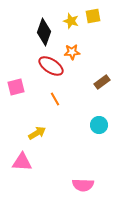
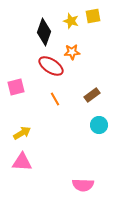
brown rectangle: moved 10 px left, 13 px down
yellow arrow: moved 15 px left
